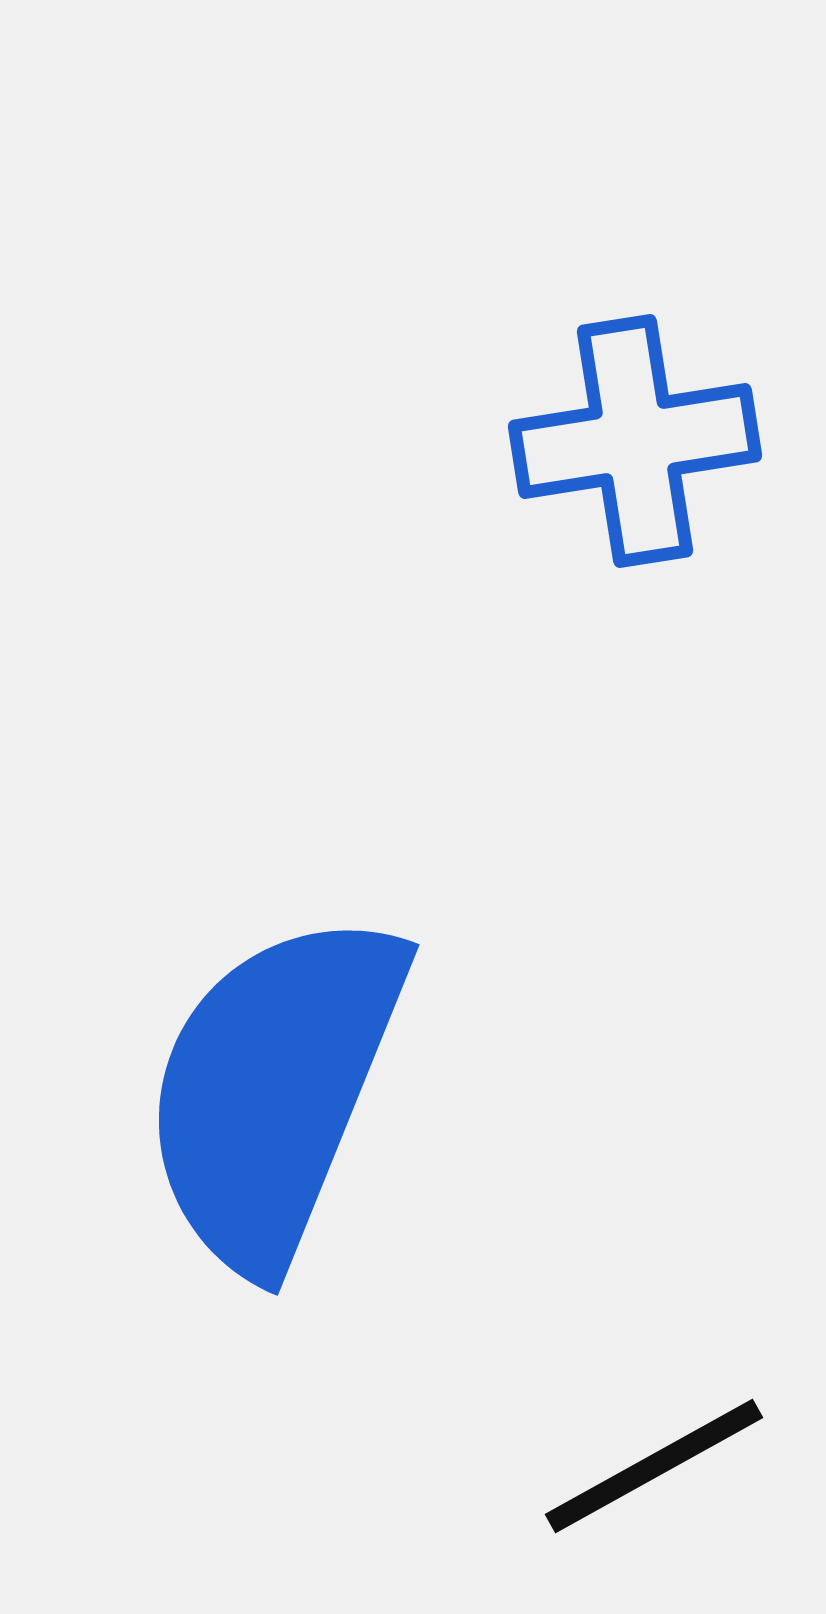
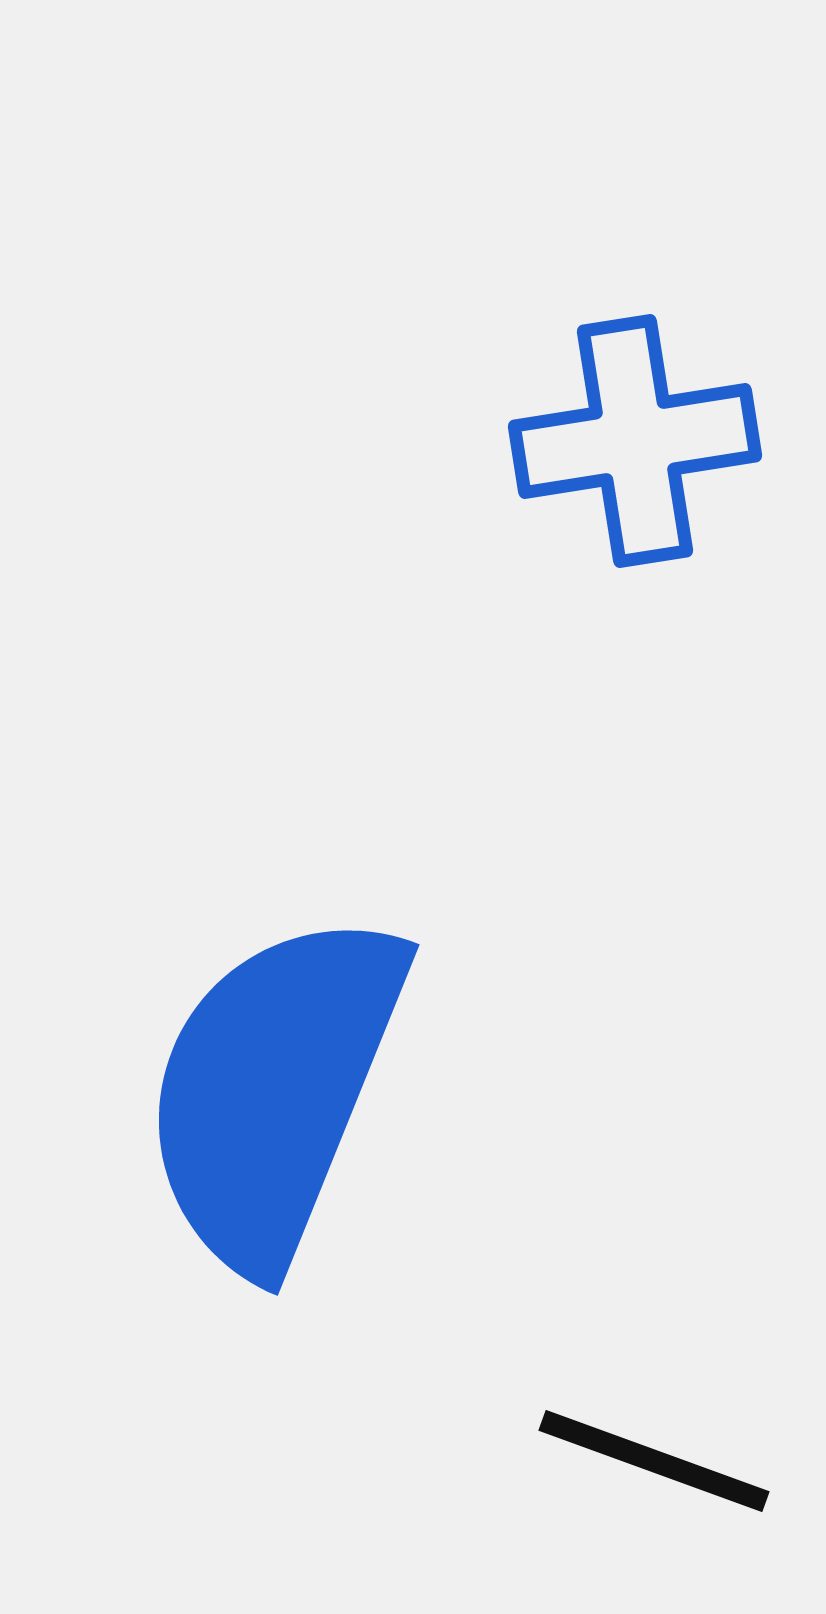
black line: moved 5 px up; rotated 49 degrees clockwise
